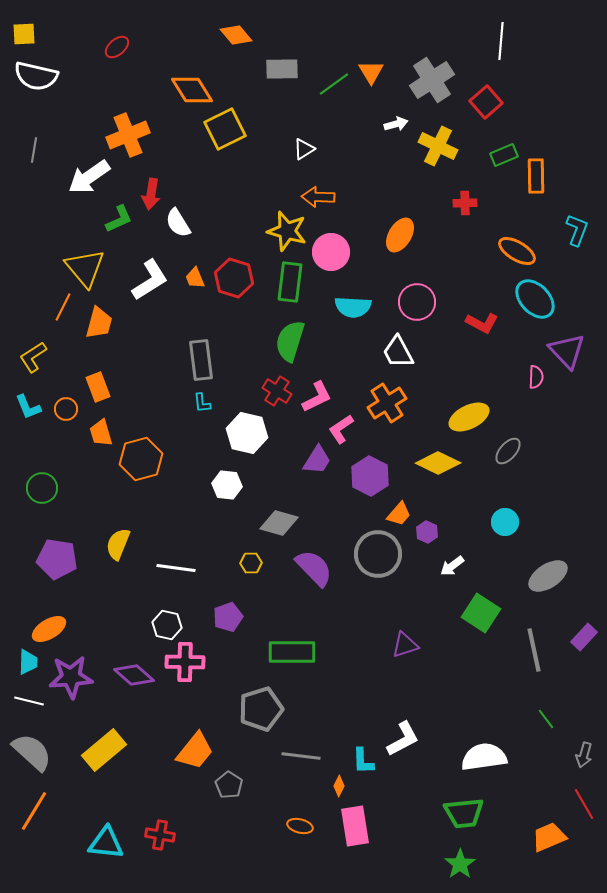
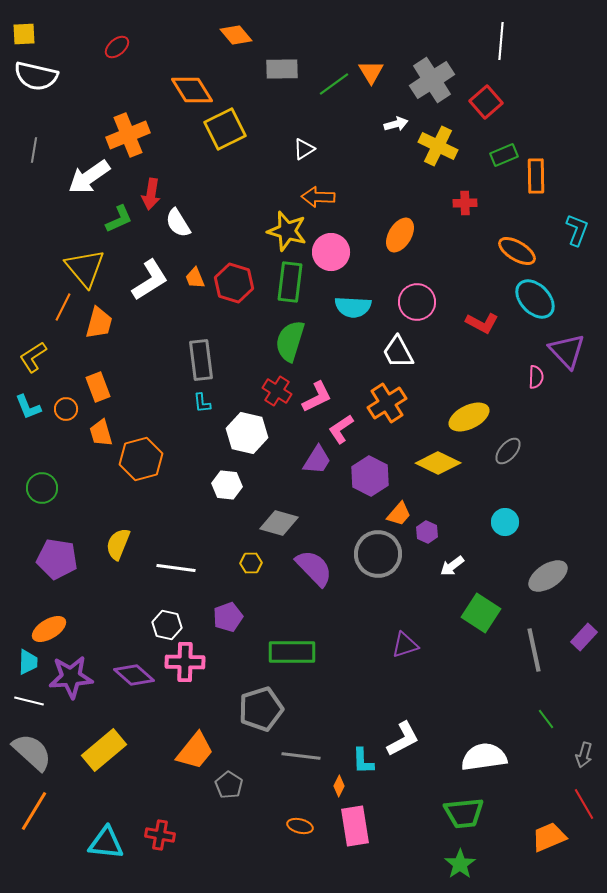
red hexagon at (234, 278): moved 5 px down
